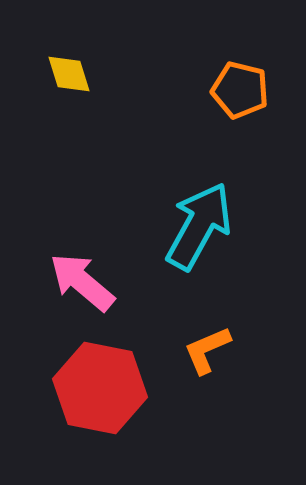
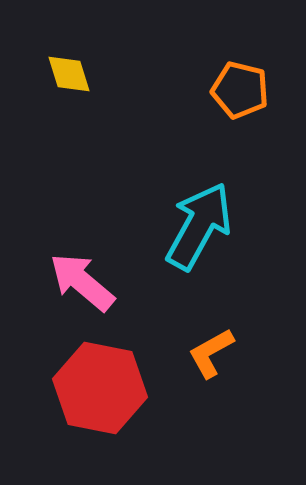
orange L-shape: moved 4 px right, 3 px down; rotated 6 degrees counterclockwise
